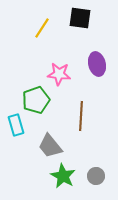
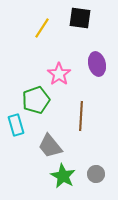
pink star: rotated 30 degrees clockwise
gray circle: moved 2 px up
